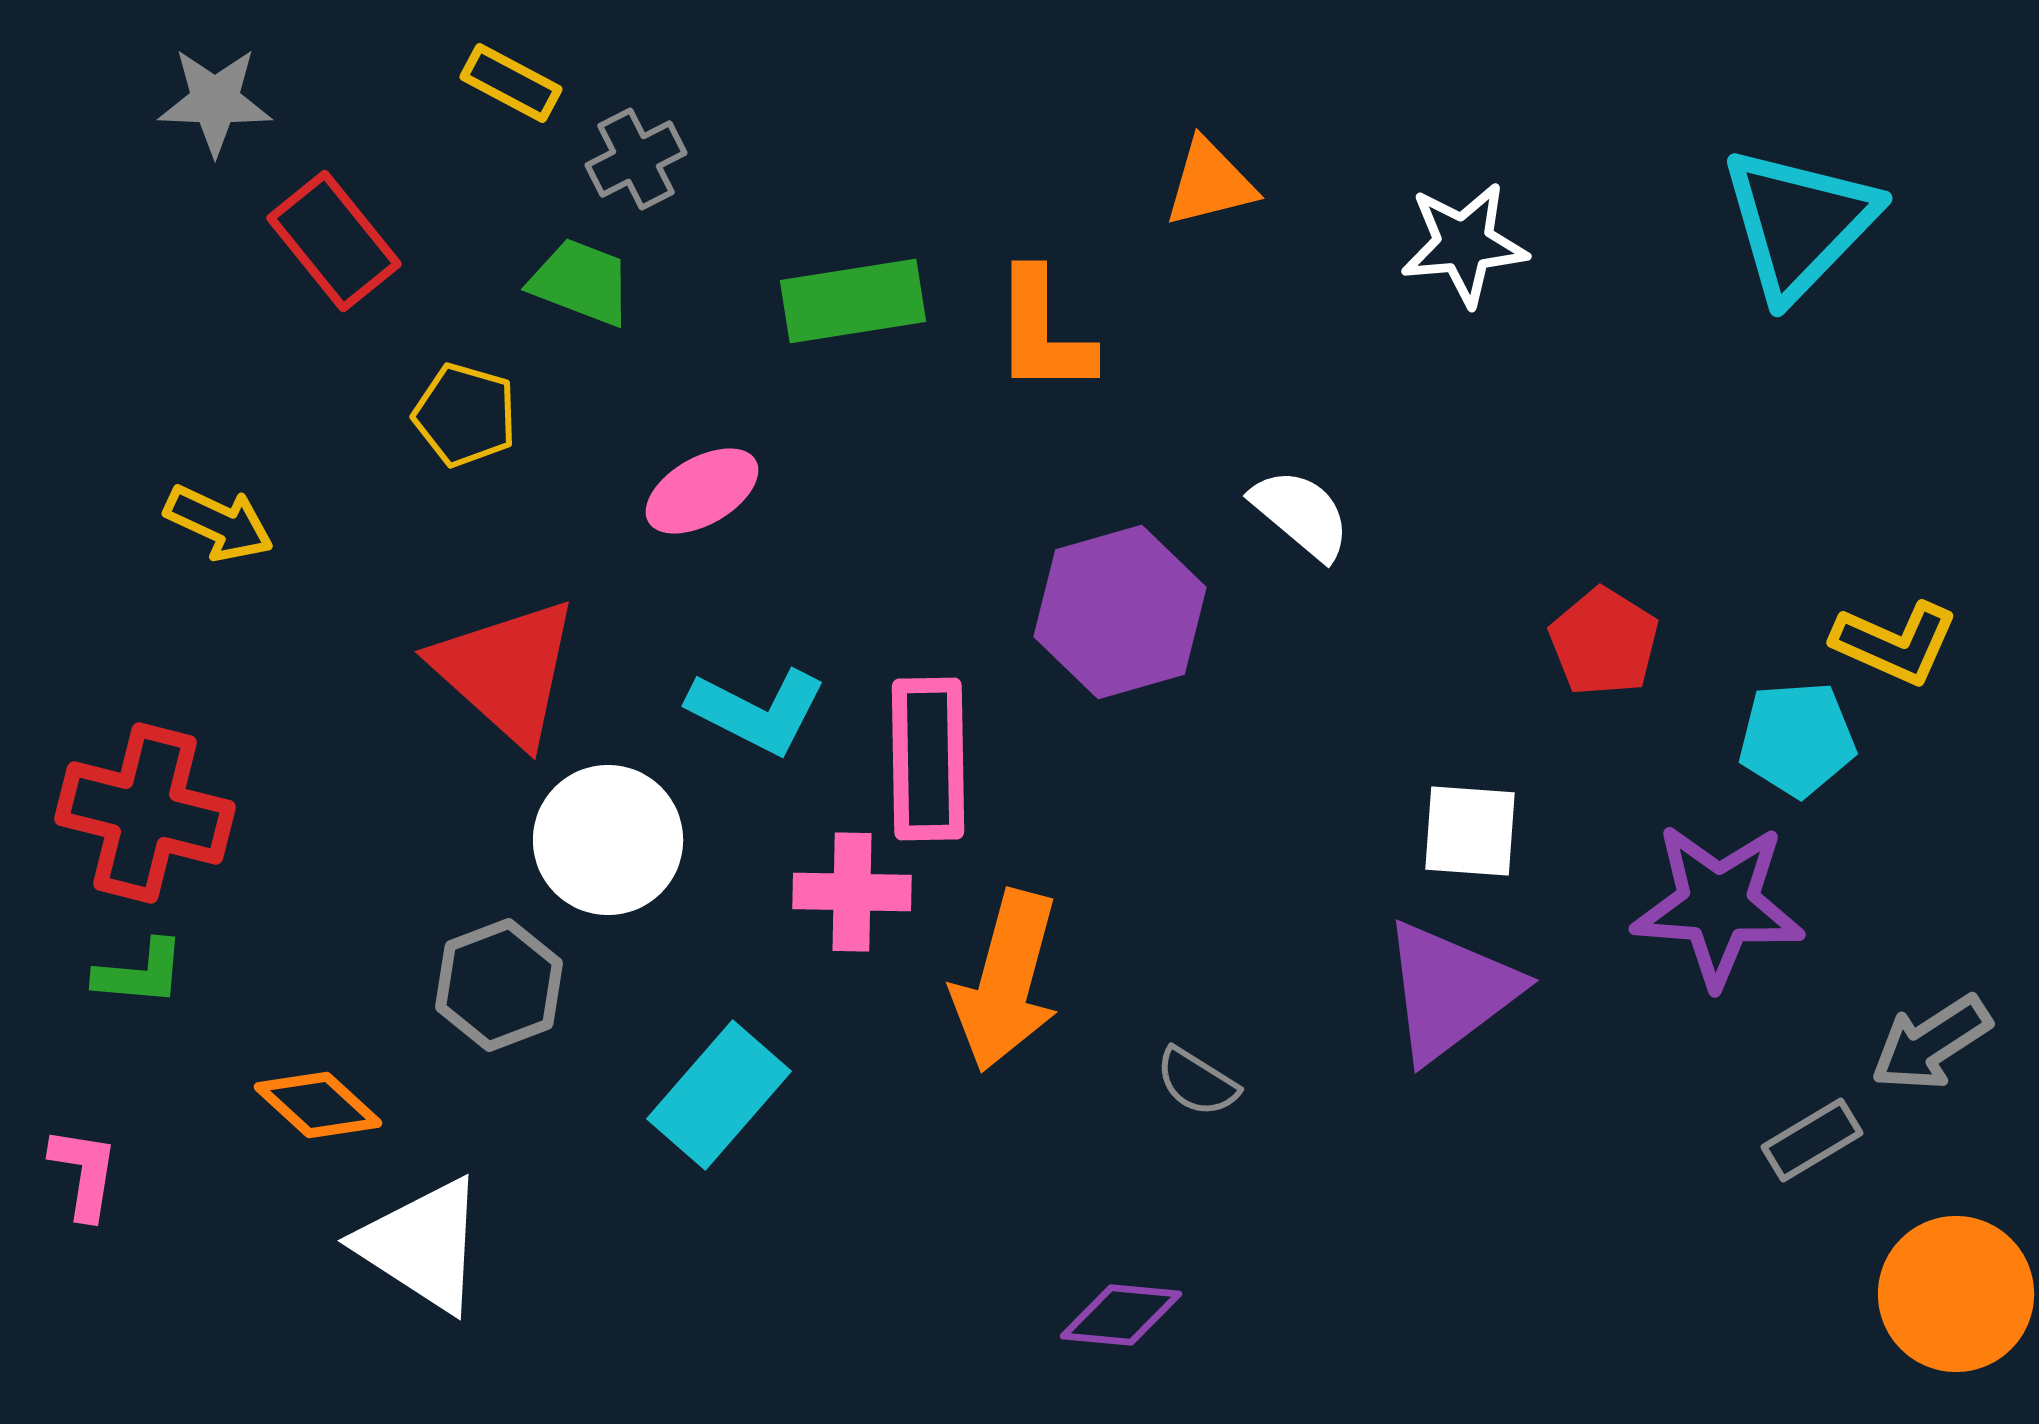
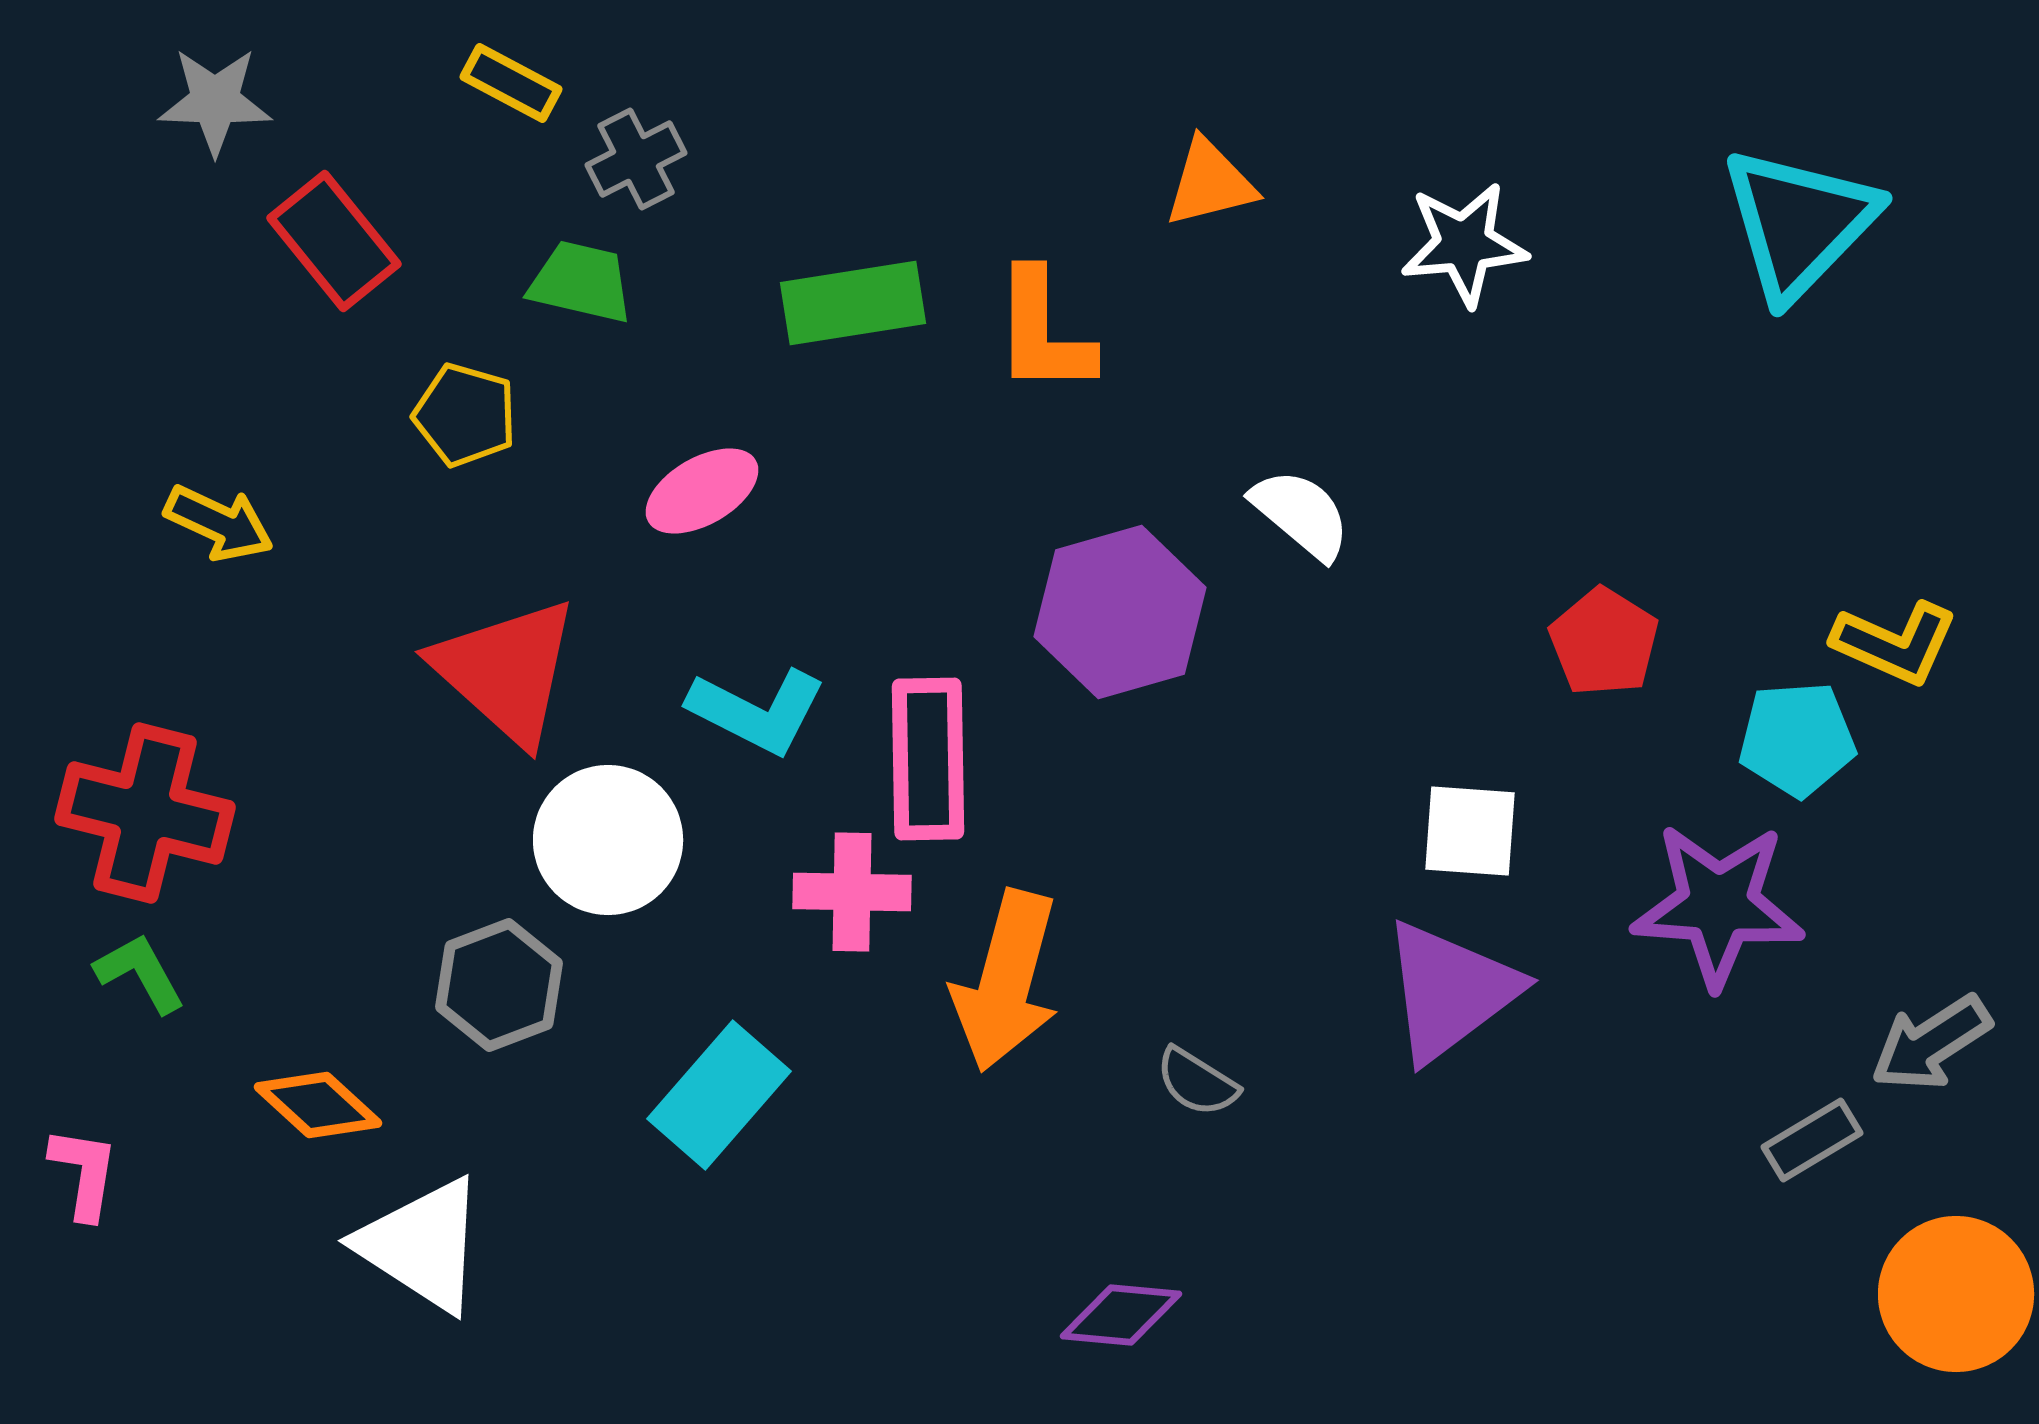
green trapezoid: rotated 8 degrees counterclockwise
green rectangle: moved 2 px down
green L-shape: rotated 124 degrees counterclockwise
